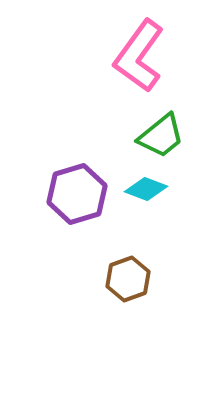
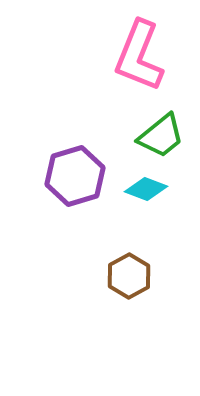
pink L-shape: rotated 14 degrees counterclockwise
purple hexagon: moved 2 px left, 18 px up
brown hexagon: moved 1 px right, 3 px up; rotated 9 degrees counterclockwise
